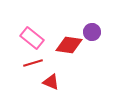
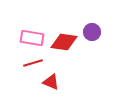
pink rectangle: rotated 30 degrees counterclockwise
red diamond: moved 5 px left, 3 px up
